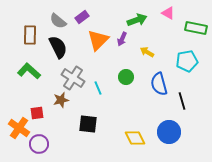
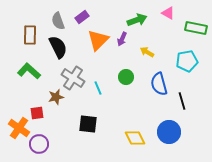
gray semicircle: rotated 30 degrees clockwise
brown star: moved 5 px left, 3 px up
